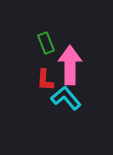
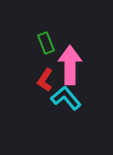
red L-shape: rotated 30 degrees clockwise
